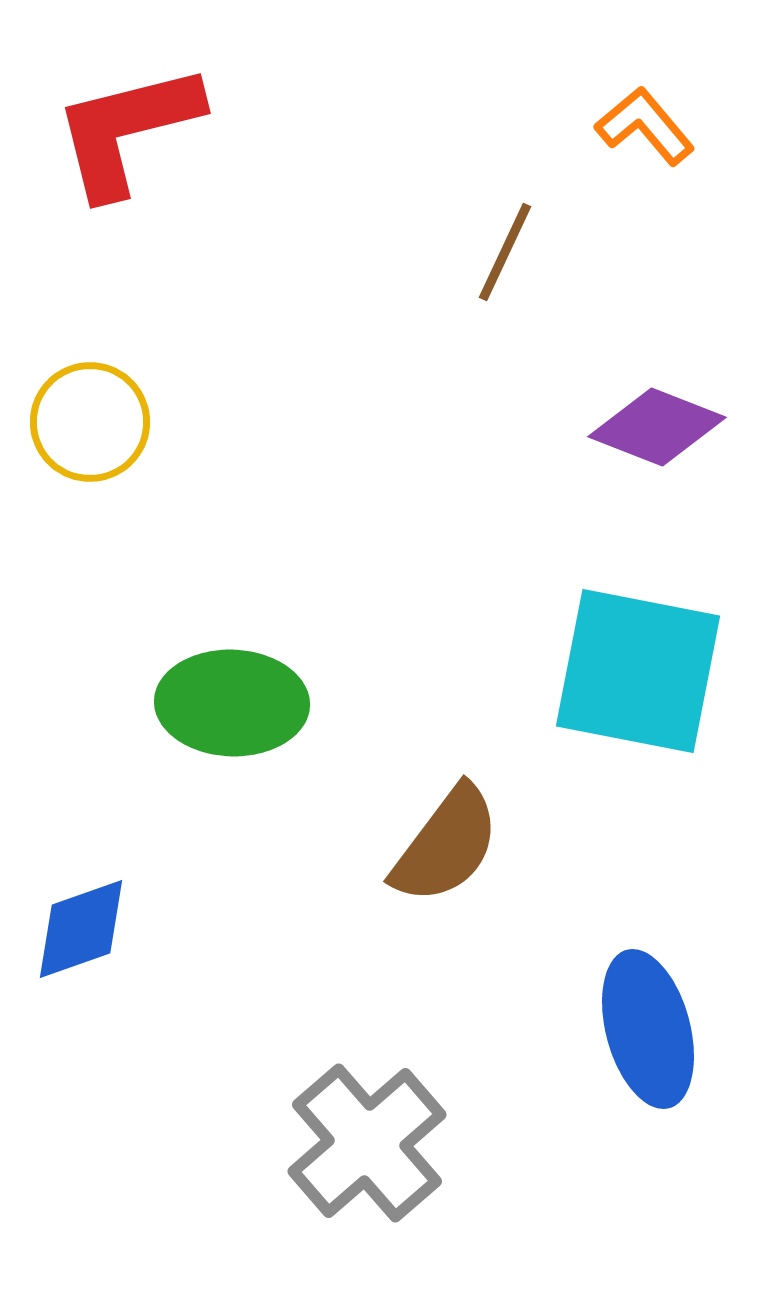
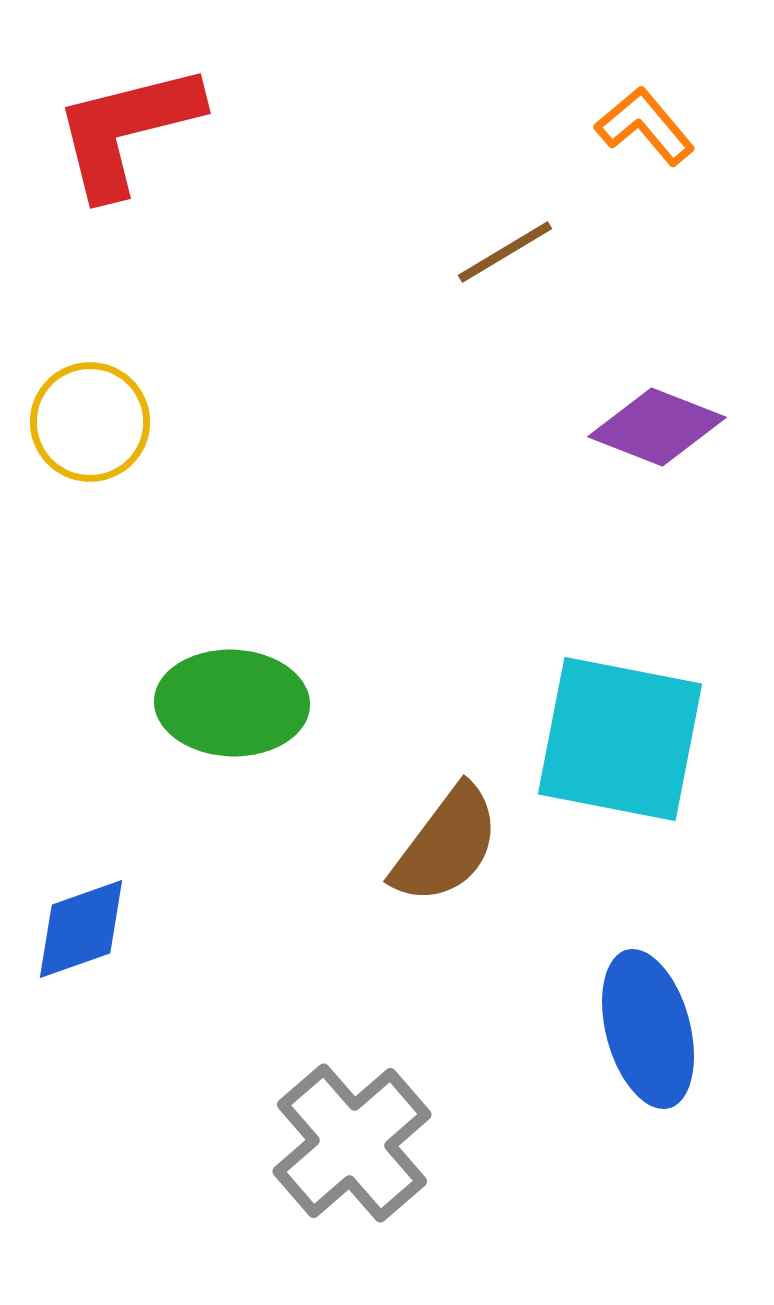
brown line: rotated 34 degrees clockwise
cyan square: moved 18 px left, 68 px down
gray cross: moved 15 px left
